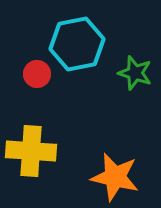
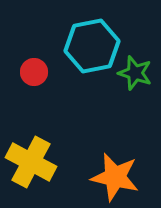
cyan hexagon: moved 15 px right, 2 px down
red circle: moved 3 px left, 2 px up
yellow cross: moved 11 px down; rotated 24 degrees clockwise
